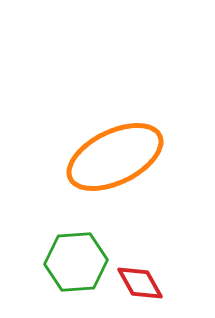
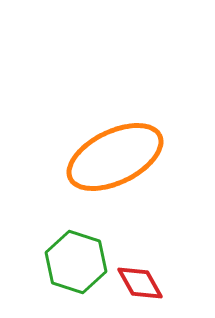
green hexagon: rotated 22 degrees clockwise
